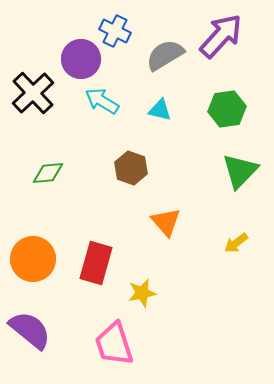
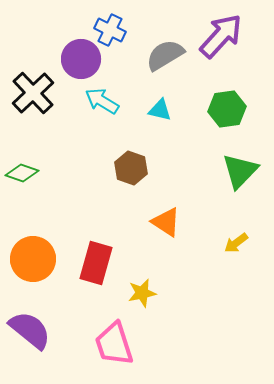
blue cross: moved 5 px left, 1 px up
green diamond: moved 26 px left; rotated 24 degrees clockwise
orange triangle: rotated 16 degrees counterclockwise
